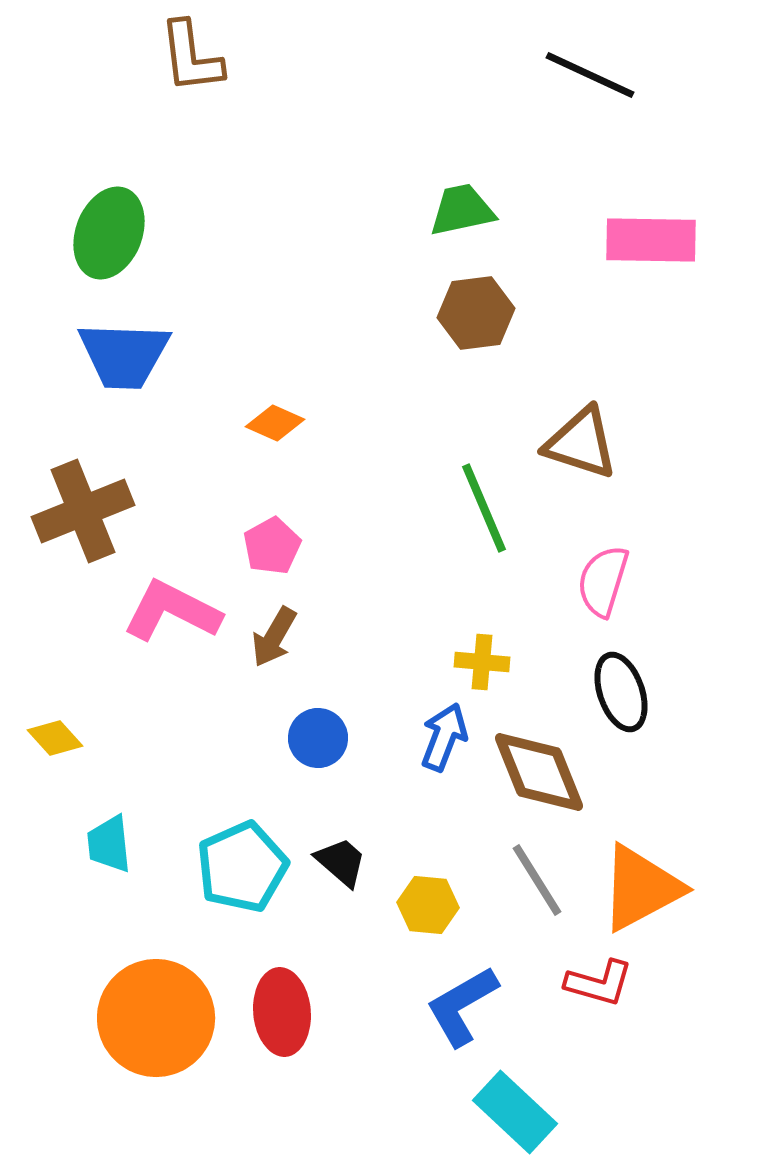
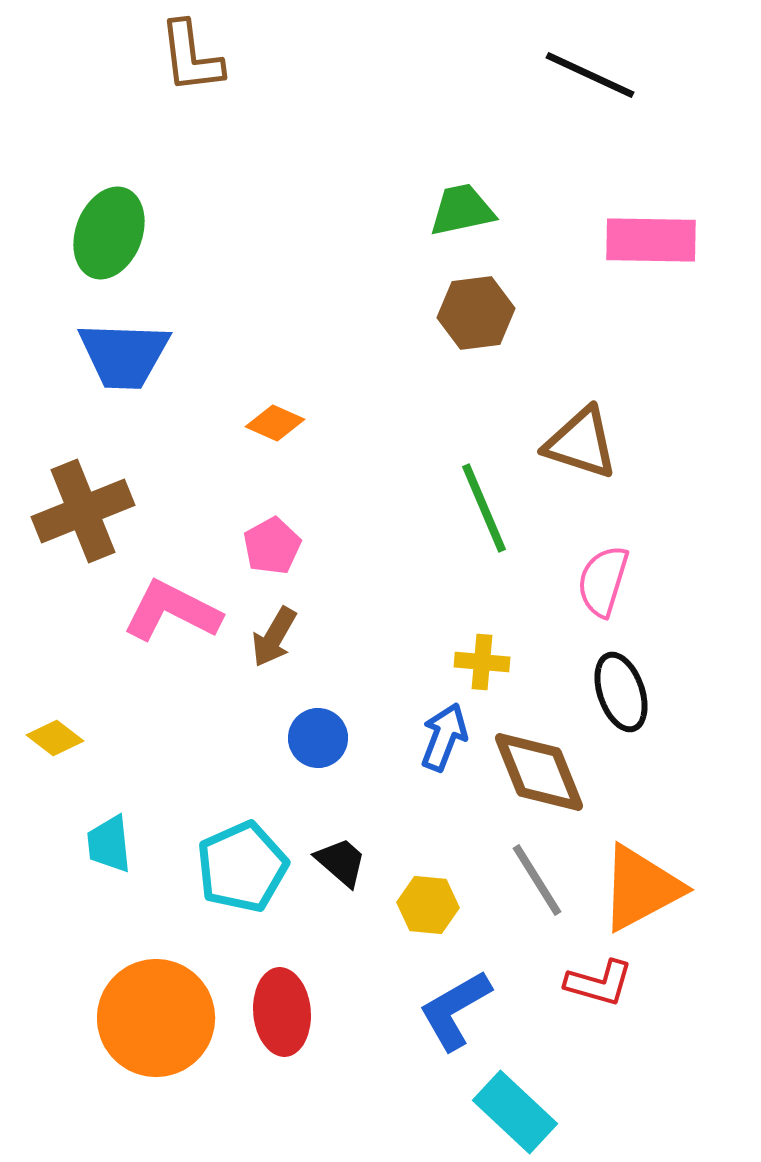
yellow diamond: rotated 10 degrees counterclockwise
blue L-shape: moved 7 px left, 4 px down
